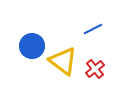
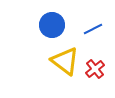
blue circle: moved 20 px right, 21 px up
yellow triangle: moved 2 px right
